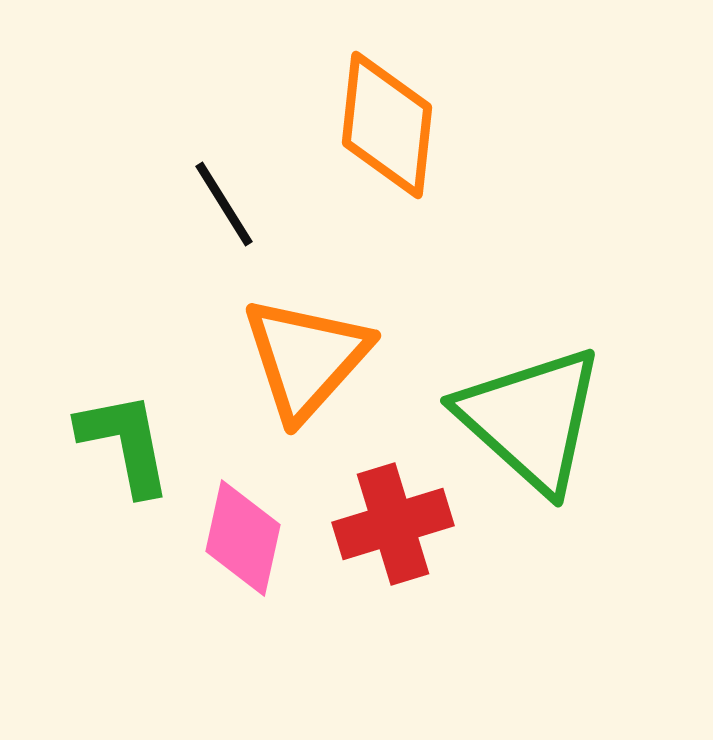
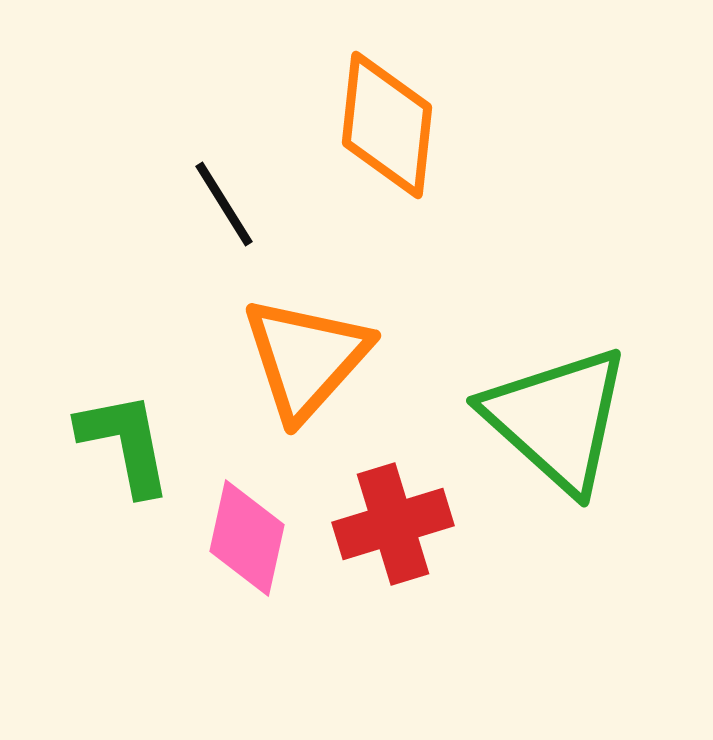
green triangle: moved 26 px right
pink diamond: moved 4 px right
